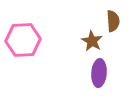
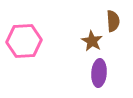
pink hexagon: moved 1 px right, 1 px down
